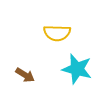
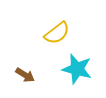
yellow semicircle: rotated 40 degrees counterclockwise
